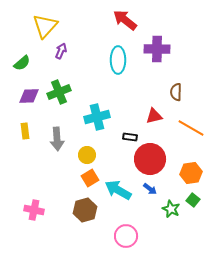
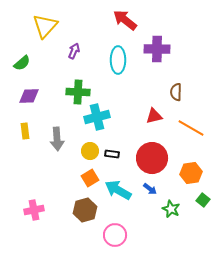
purple arrow: moved 13 px right
green cross: moved 19 px right; rotated 25 degrees clockwise
black rectangle: moved 18 px left, 17 px down
yellow circle: moved 3 px right, 4 px up
red circle: moved 2 px right, 1 px up
green square: moved 10 px right
pink cross: rotated 24 degrees counterclockwise
pink circle: moved 11 px left, 1 px up
